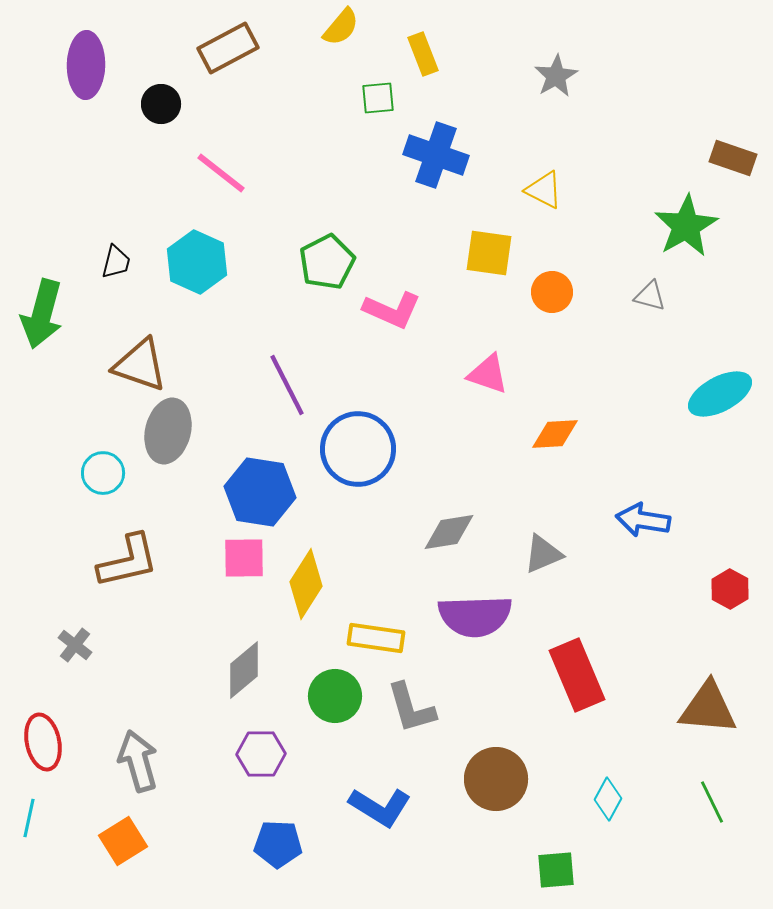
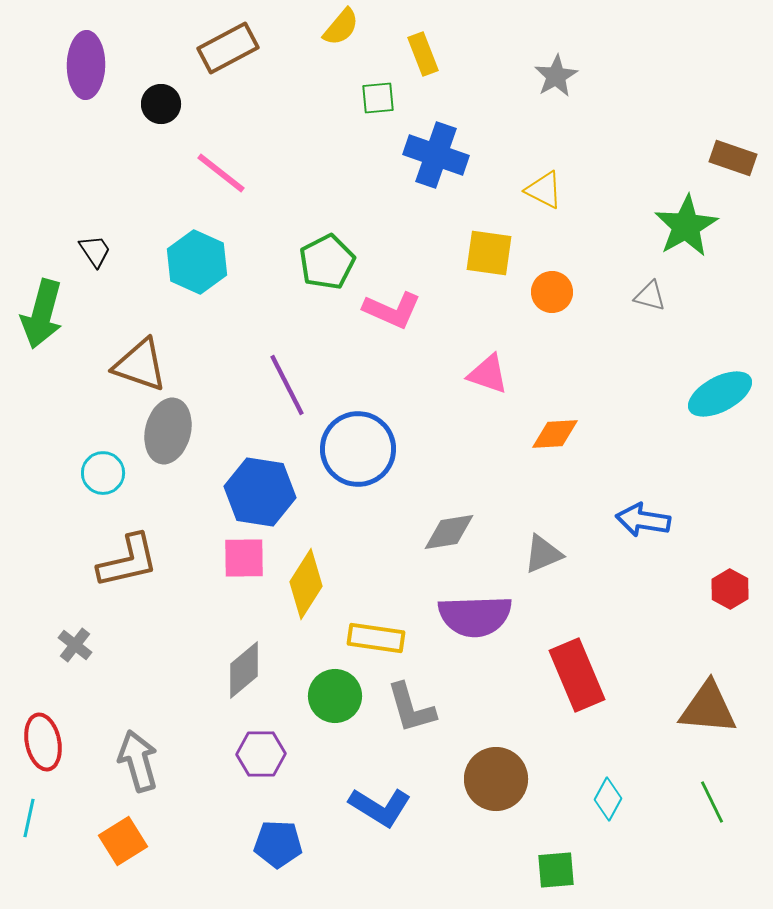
black trapezoid at (116, 262): moved 21 px left, 11 px up; rotated 48 degrees counterclockwise
